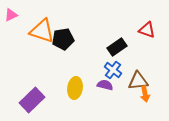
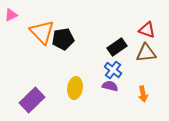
orange triangle: moved 1 px down; rotated 28 degrees clockwise
brown triangle: moved 8 px right, 28 px up
purple semicircle: moved 5 px right, 1 px down
orange arrow: moved 2 px left
